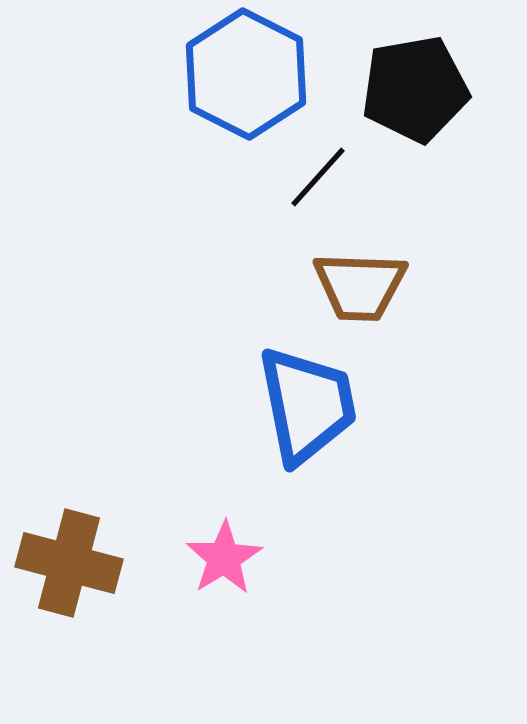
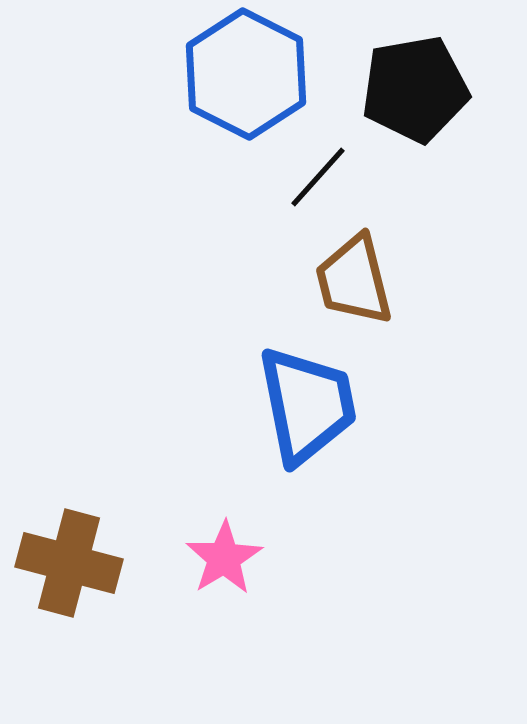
brown trapezoid: moved 6 px left, 6 px up; rotated 74 degrees clockwise
